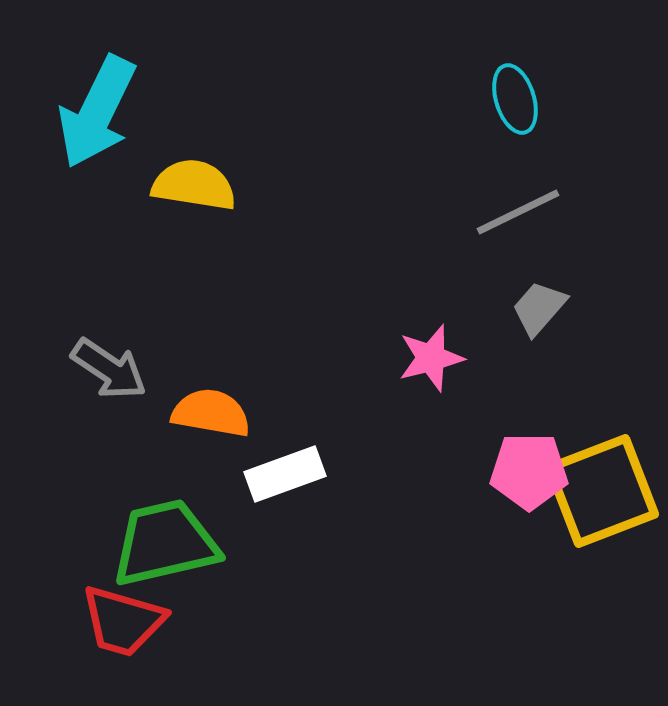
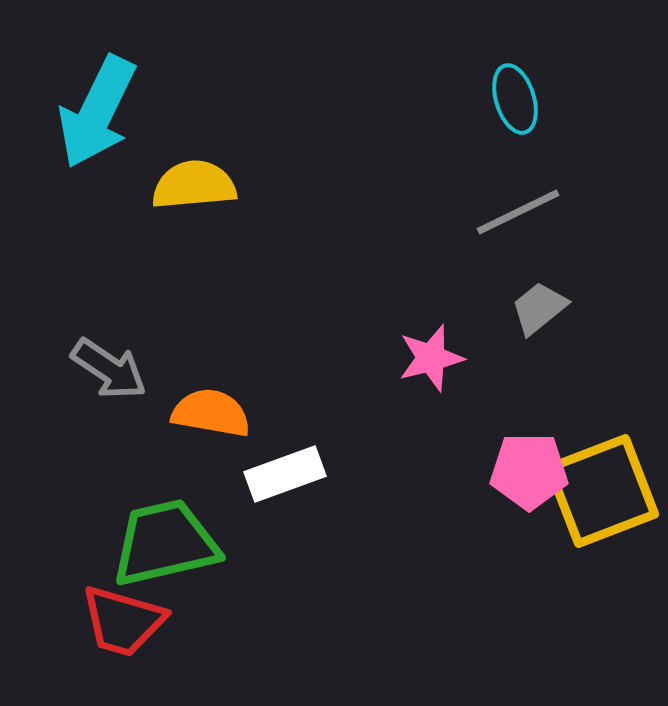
yellow semicircle: rotated 14 degrees counterclockwise
gray trapezoid: rotated 10 degrees clockwise
